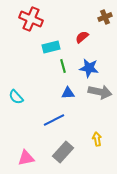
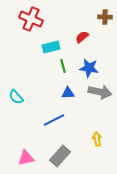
brown cross: rotated 24 degrees clockwise
gray rectangle: moved 3 px left, 4 px down
